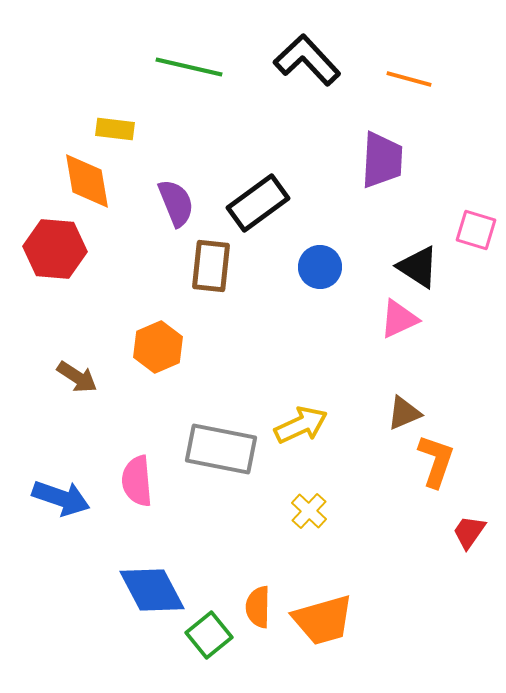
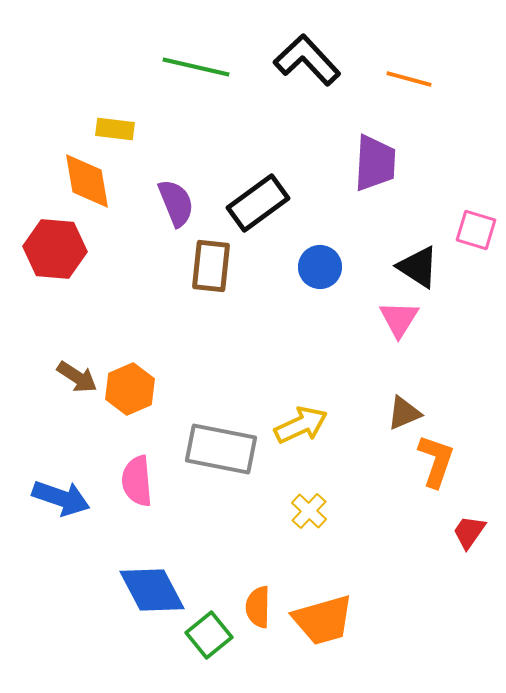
green line: moved 7 px right
purple trapezoid: moved 7 px left, 3 px down
pink triangle: rotated 33 degrees counterclockwise
orange hexagon: moved 28 px left, 42 px down
